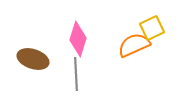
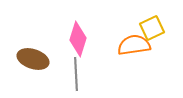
orange semicircle: rotated 16 degrees clockwise
